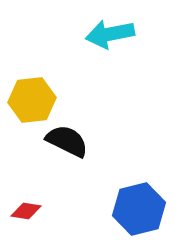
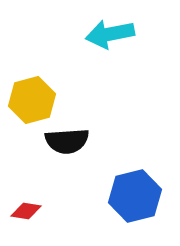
yellow hexagon: rotated 9 degrees counterclockwise
black semicircle: rotated 150 degrees clockwise
blue hexagon: moved 4 px left, 13 px up
